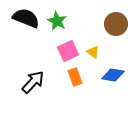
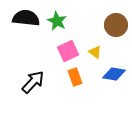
black semicircle: rotated 16 degrees counterclockwise
brown circle: moved 1 px down
yellow triangle: moved 2 px right
blue diamond: moved 1 px right, 1 px up
